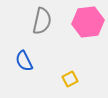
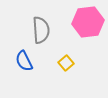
gray semicircle: moved 1 px left, 9 px down; rotated 16 degrees counterclockwise
yellow square: moved 4 px left, 16 px up; rotated 14 degrees counterclockwise
